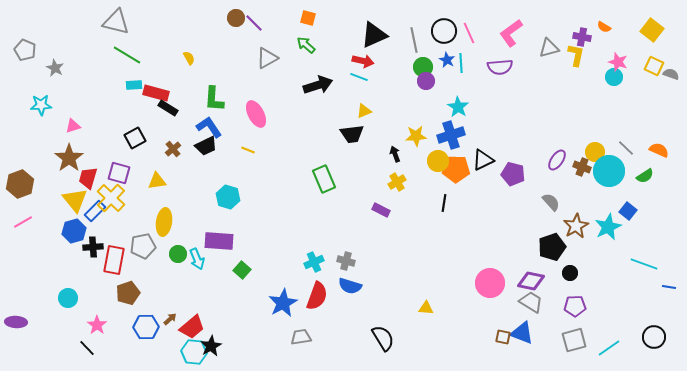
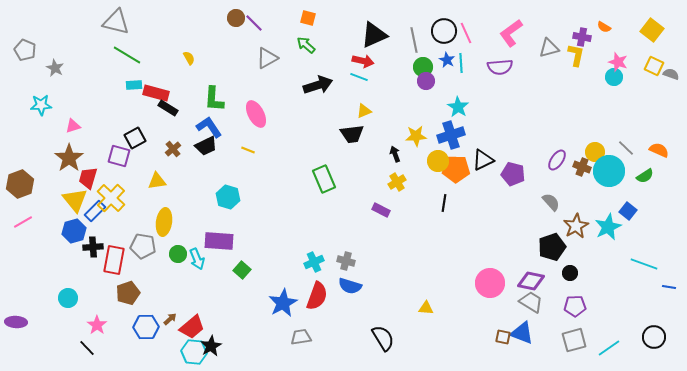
pink line at (469, 33): moved 3 px left
purple square at (119, 173): moved 17 px up
gray pentagon at (143, 246): rotated 20 degrees clockwise
